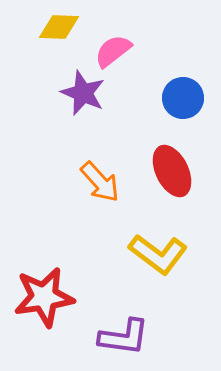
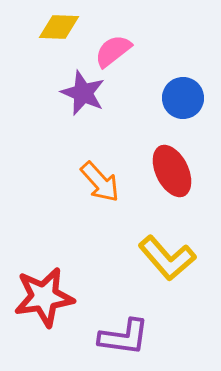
yellow L-shape: moved 9 px right, 4 px down; rotated 12 degrees clockwise
